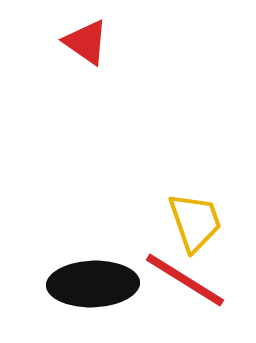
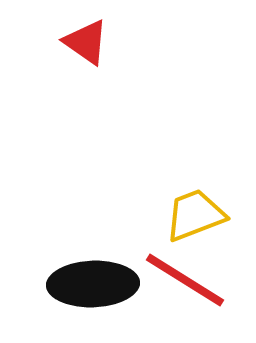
yellow trapezoid: moved 7 px up; rotated 92 degrees counterclockwise
